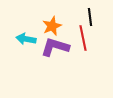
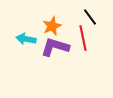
black line: rotated 30 degrees counterclockwise
